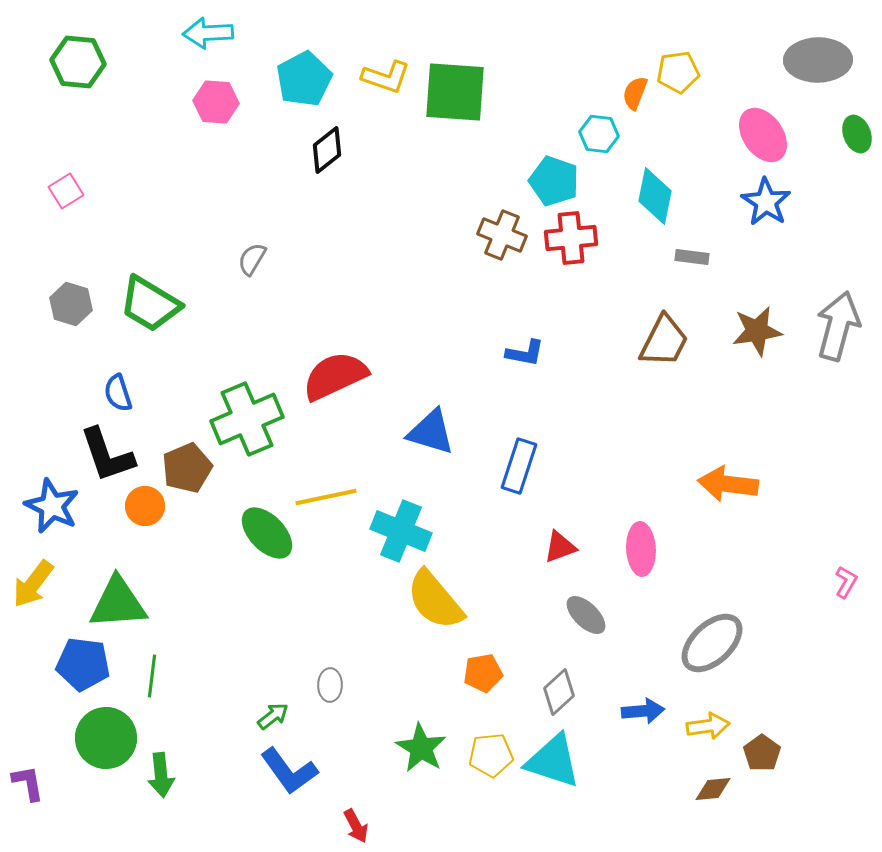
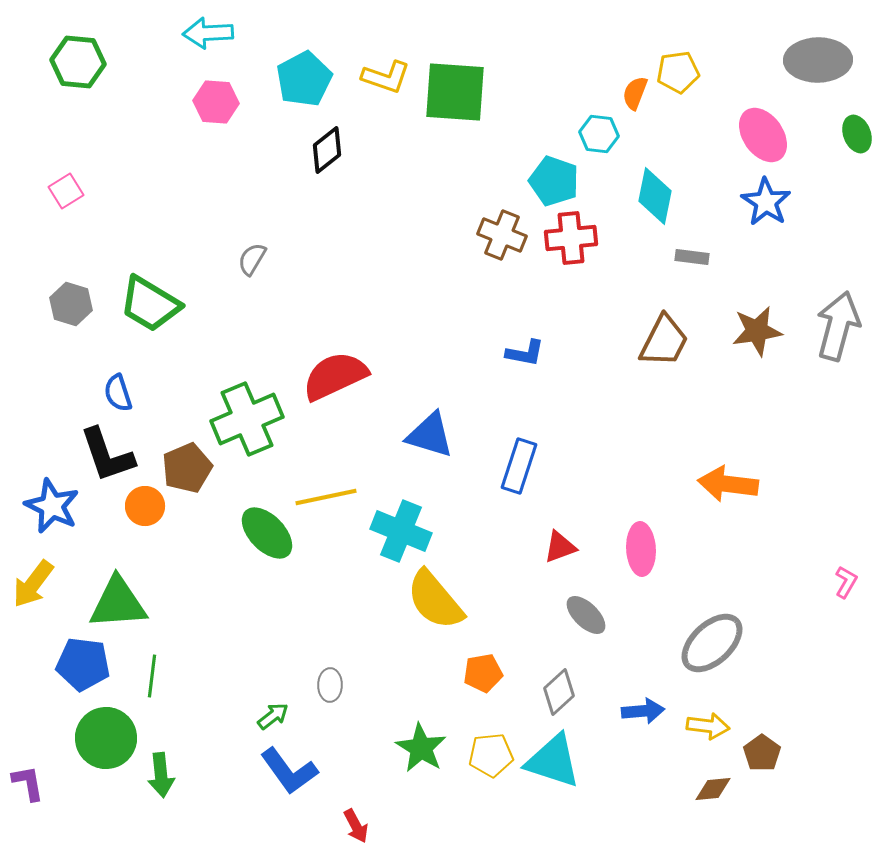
blue triangle at (431, 432): moved 1 px left, 3 px down
yellow arrow at (708, 726): rotated 15 degrees clockwise
